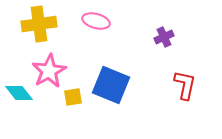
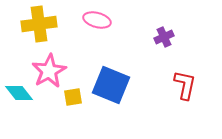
pink ellipse: moved 1 px right, 1 px up
